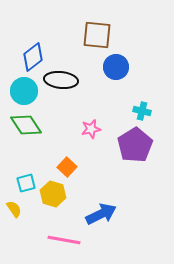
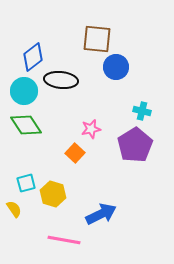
brown square: moved 4 px down
orange square: moved 8 px right, 14 px up
